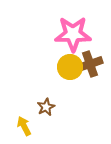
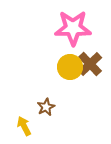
pink star: moved 6 px up
brown cross: rotated 25 degrees counterclockwise
